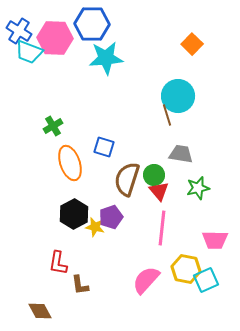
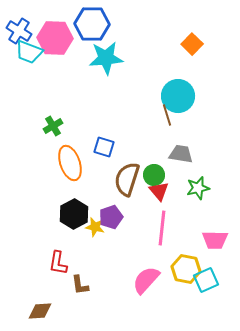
brown diamond: rotated 65 degrees counterclockwise
